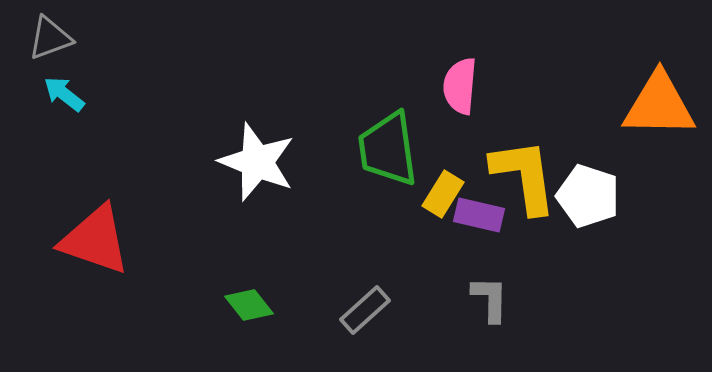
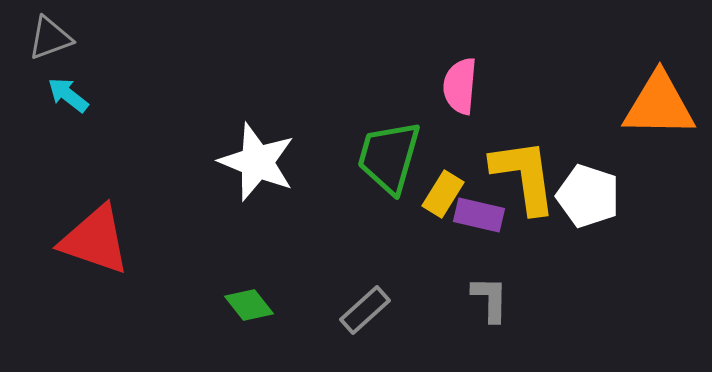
cyan arrow: moved 4 px right, 1 px down
green trapezoid: moved 1 px right, 8 px down; rotated 24 degrees clockwise
